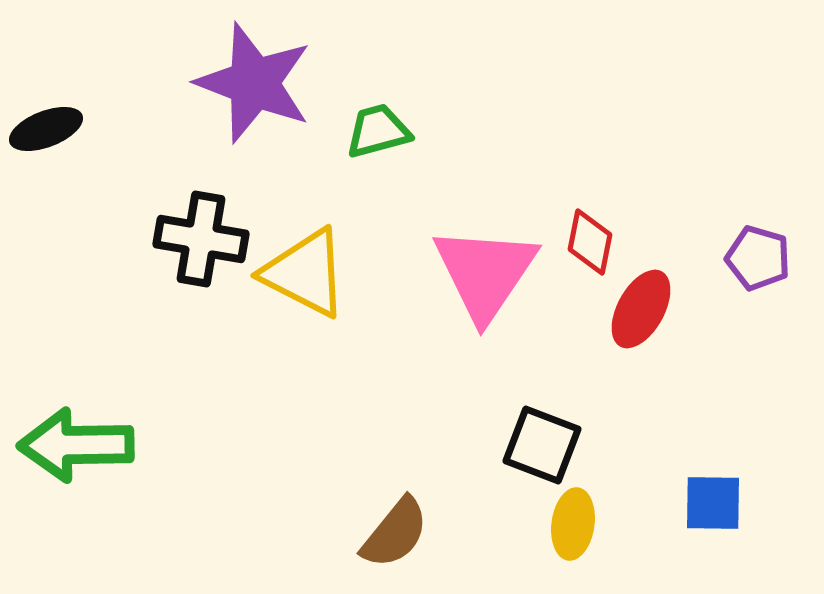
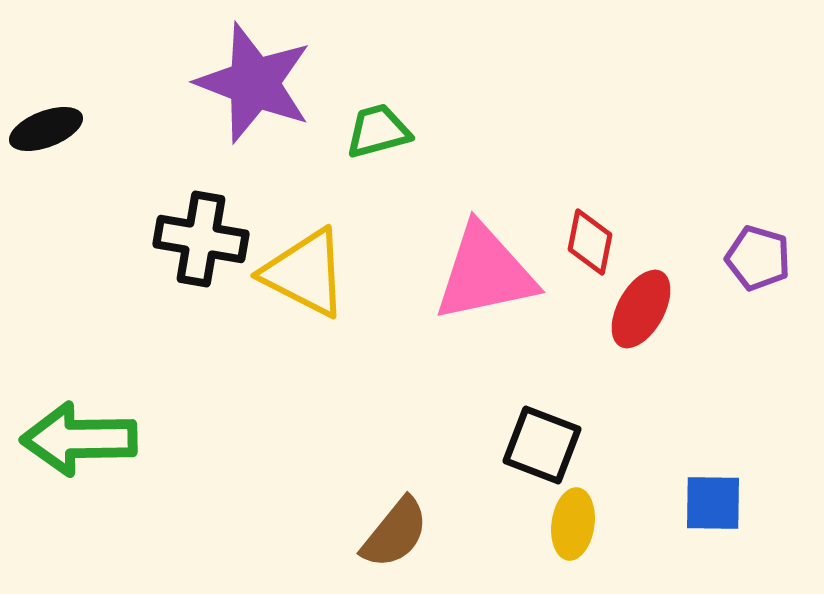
pink triangle: rotated 44 degrees clockwise
green arrow: moved 3 px right, 6 px up
